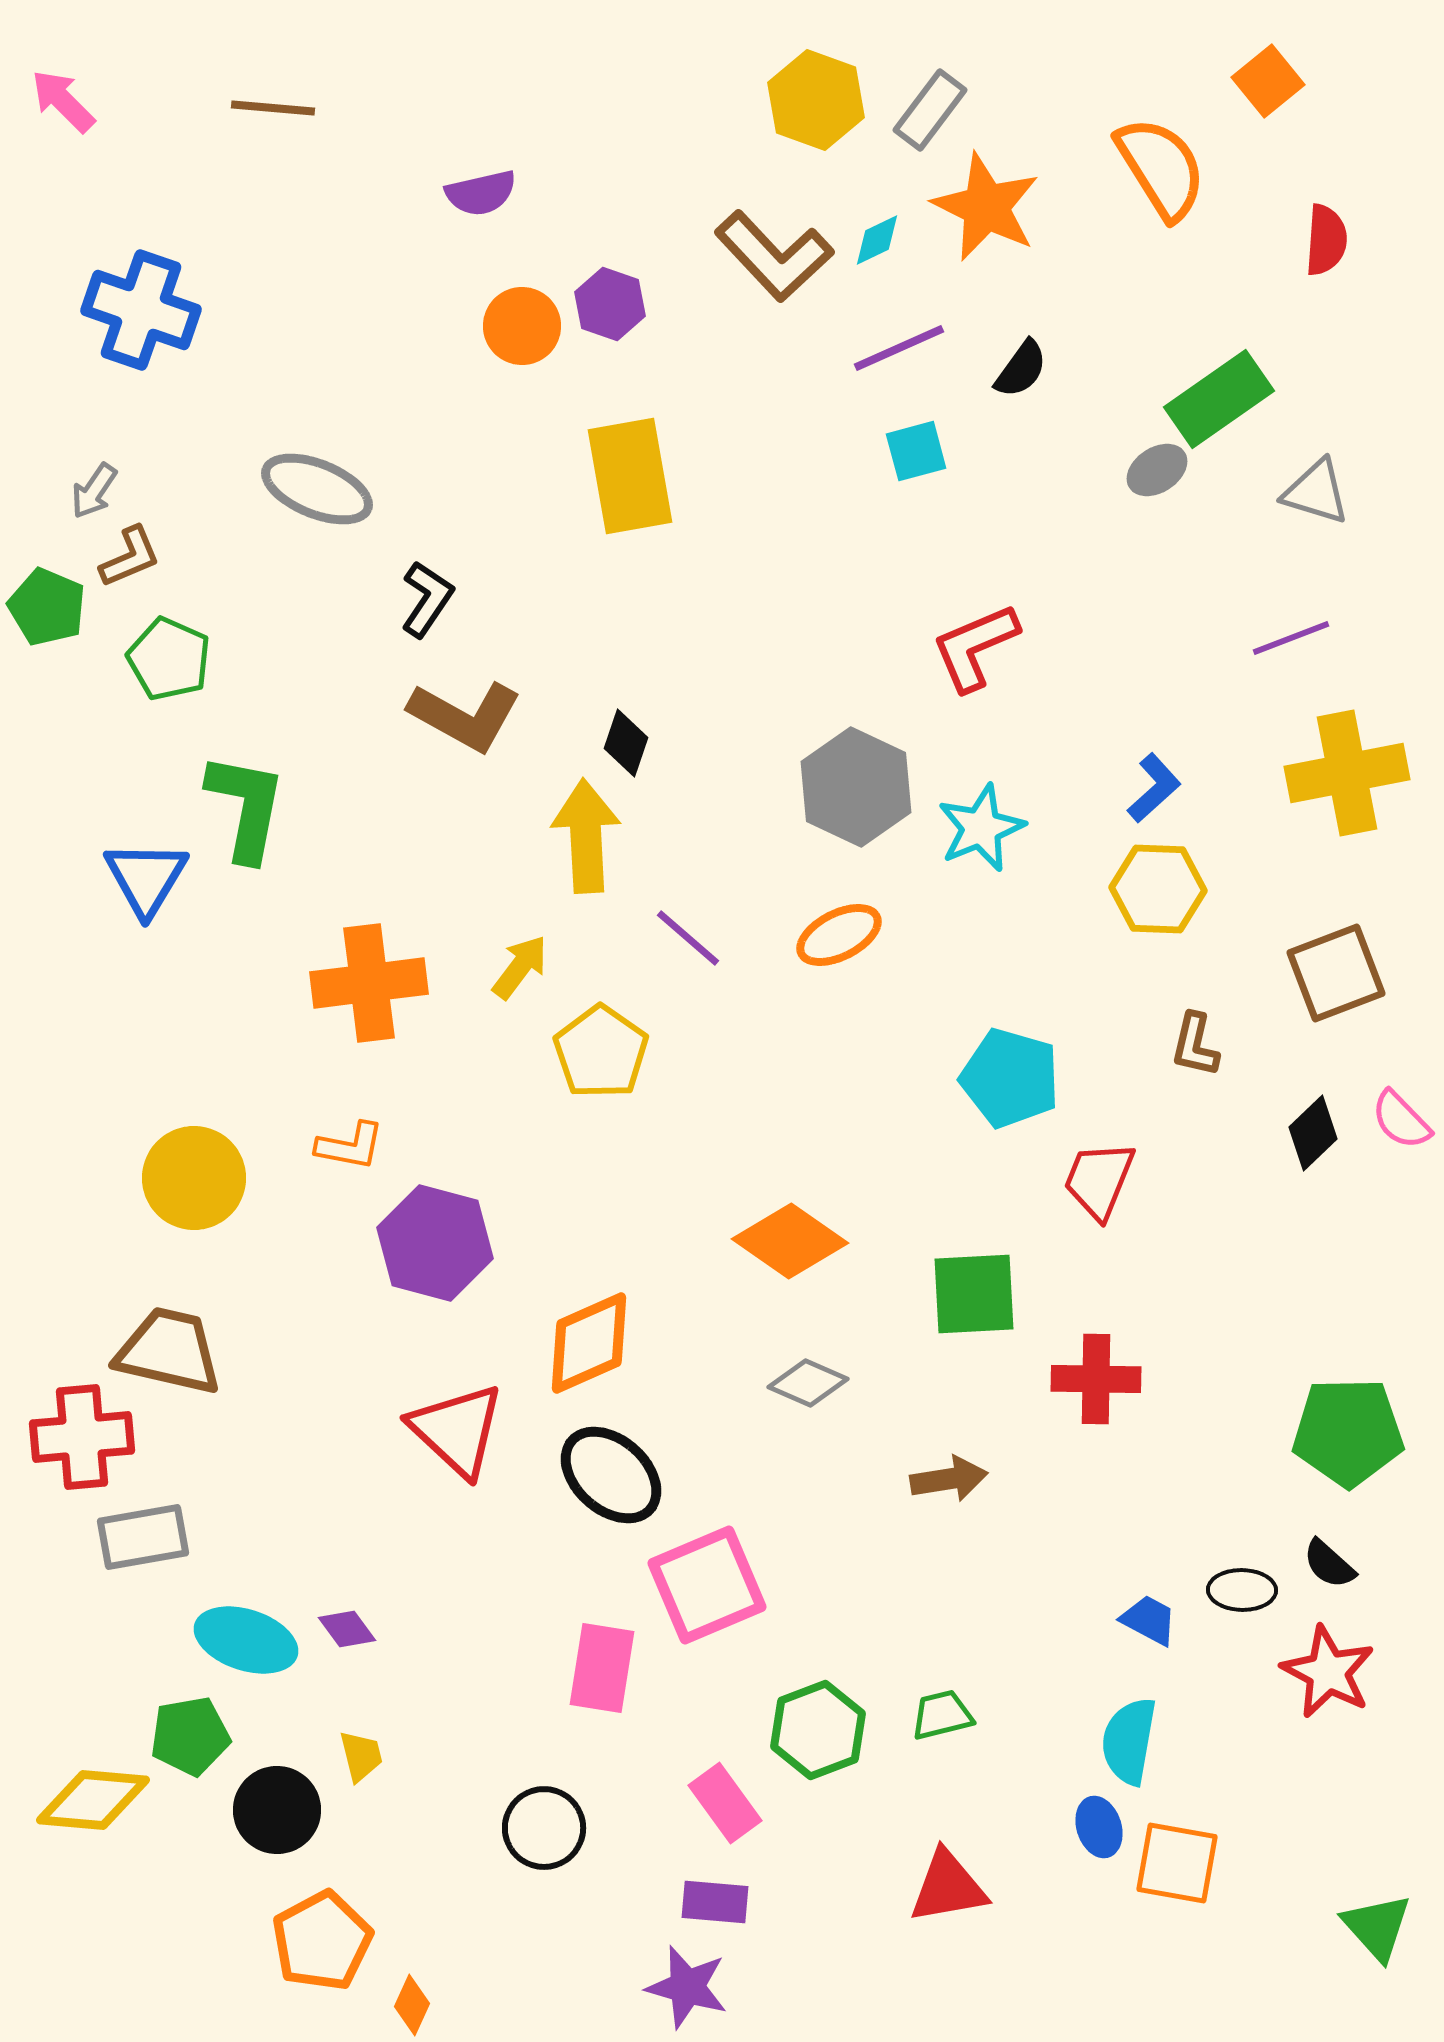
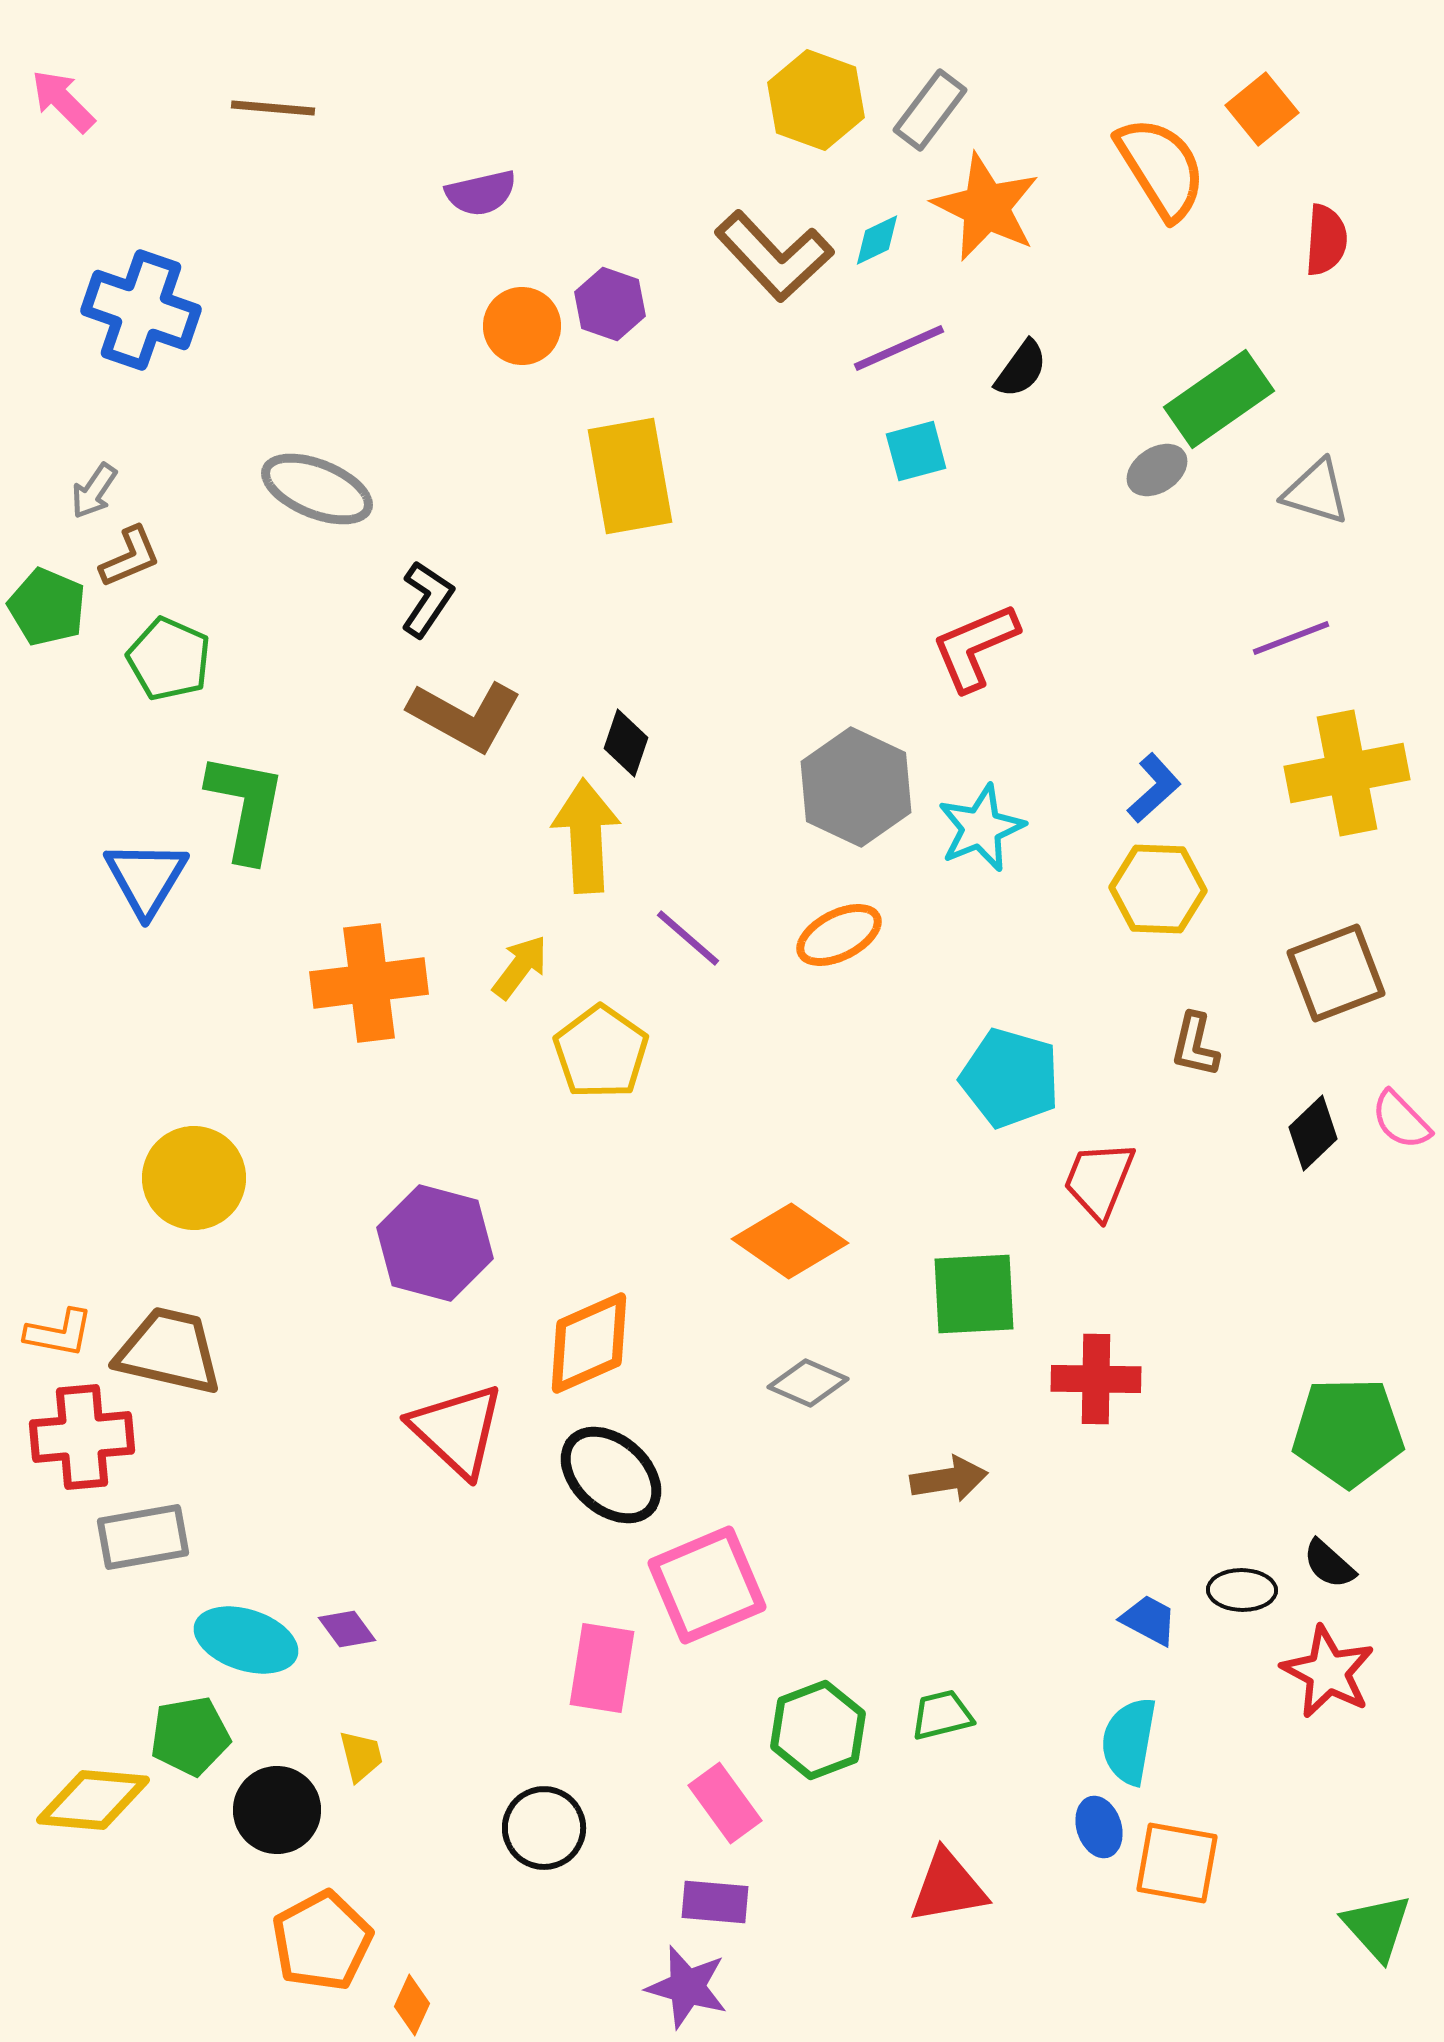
orange square at (1268, 81): moved 6 px left, 28 px down
orange L-shape at (350, 1146): moved 291 px left, 187 px down
